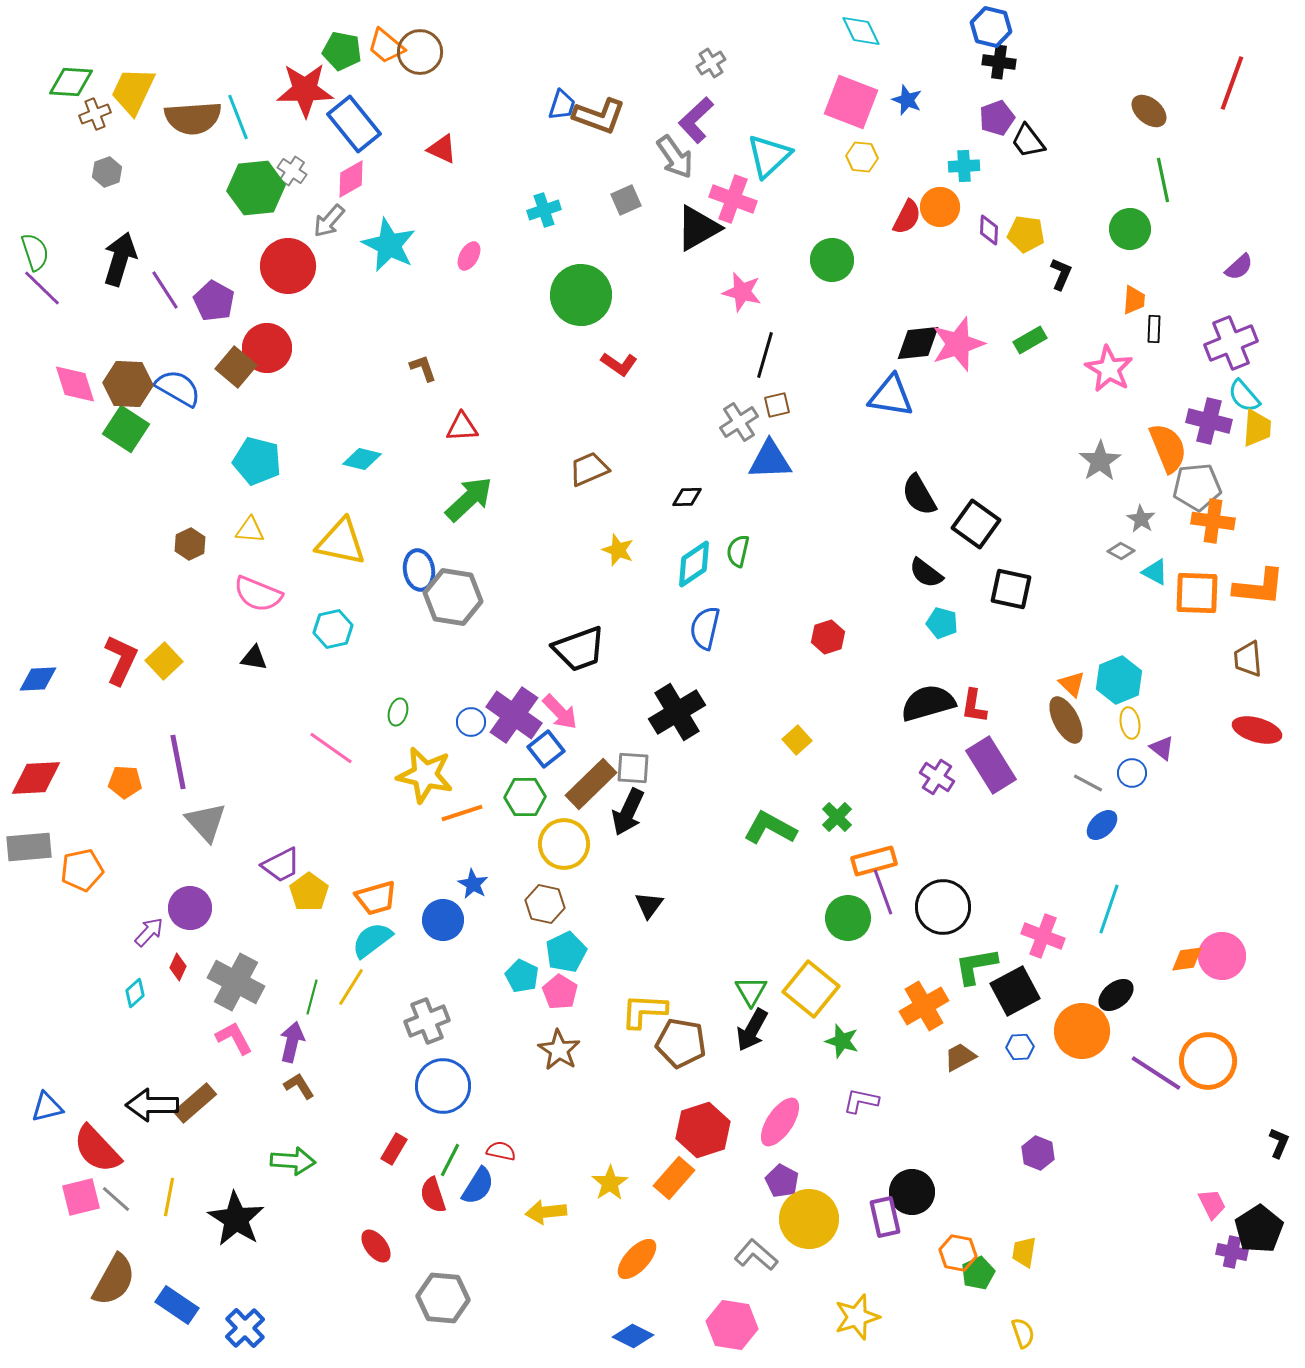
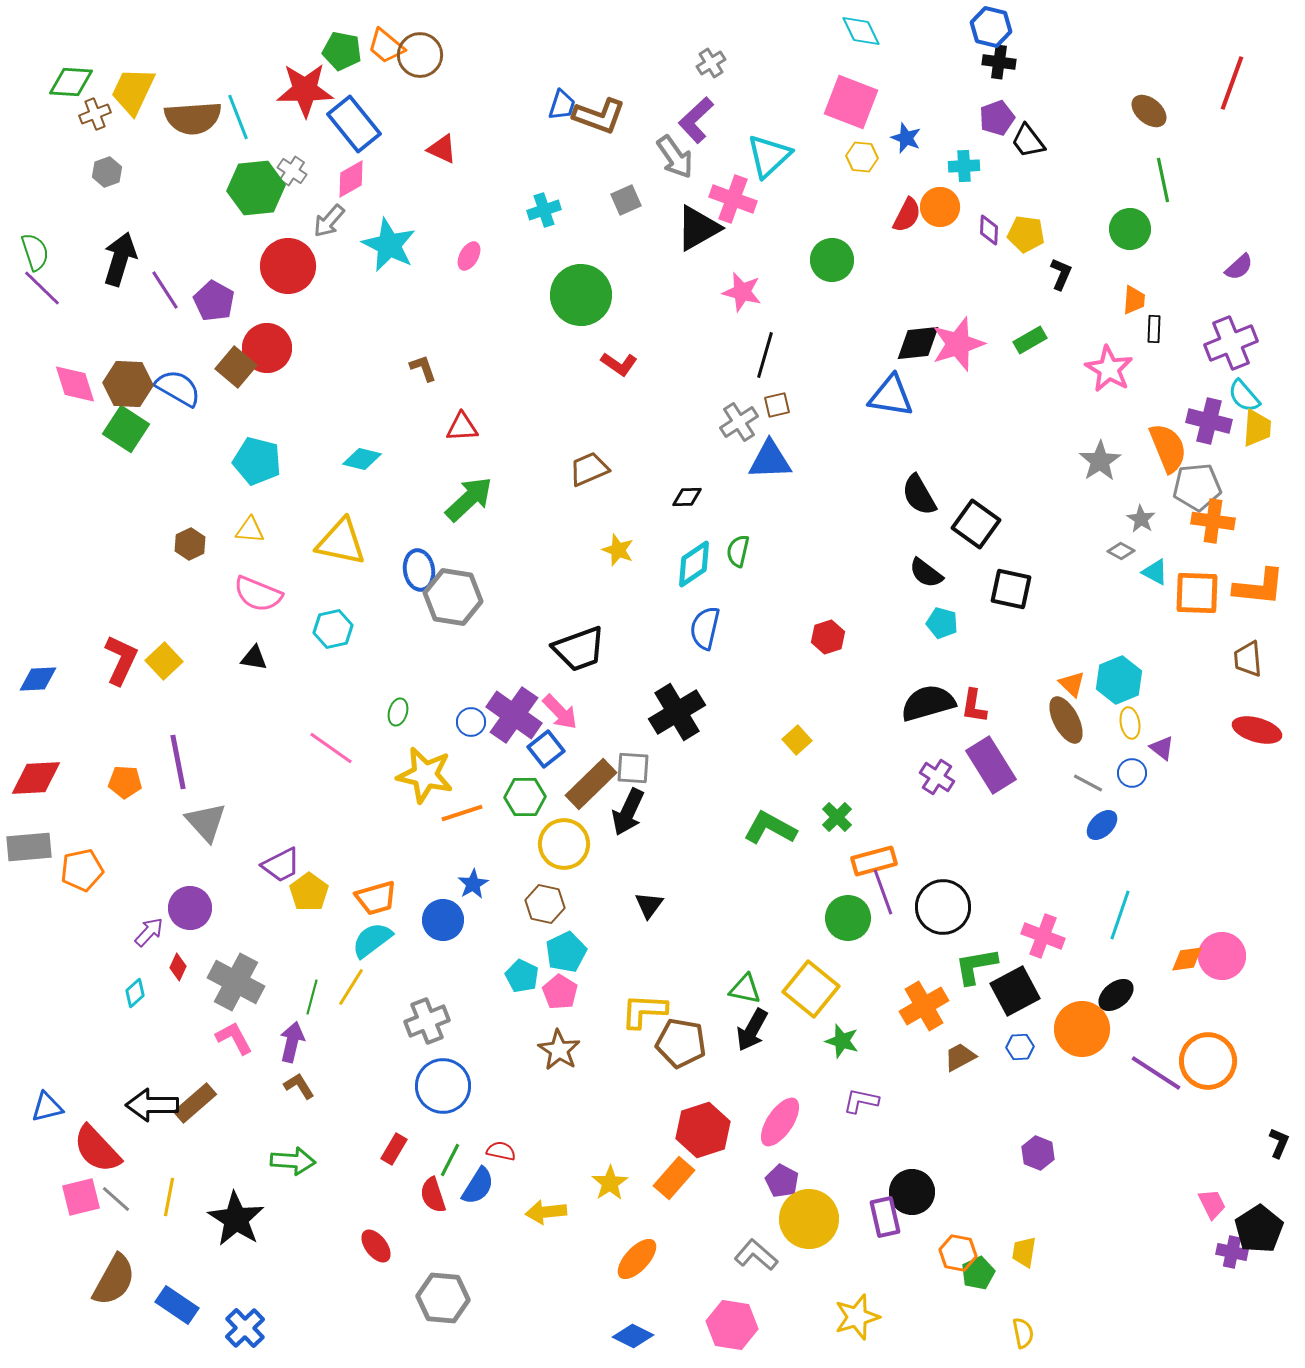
brown circle at (420, 52): moved 3 px down
blue star at (907, 100): moved 1 px left, 38 px down
red semicircle at (907, 217): moved 2 px up
blue star at (473, 884): rotated 12 degrees clockwise
cyan line at (1109, 909): moved 11 px right, 6 px down
green triangle at (751, 991): moved 6 px left, 2 px up; rotated 48 degrees counterclockwise
orange circle at (1082, 1031): moved 2 px up
yellow semicircle at (1023, 1333): rotated 8 degrees clockwise
